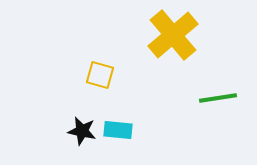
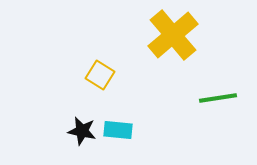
yellow square: rotated 16 degrees clockwise
